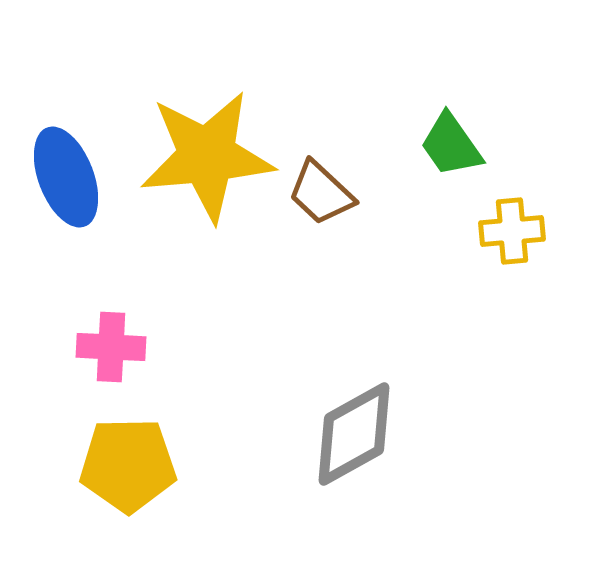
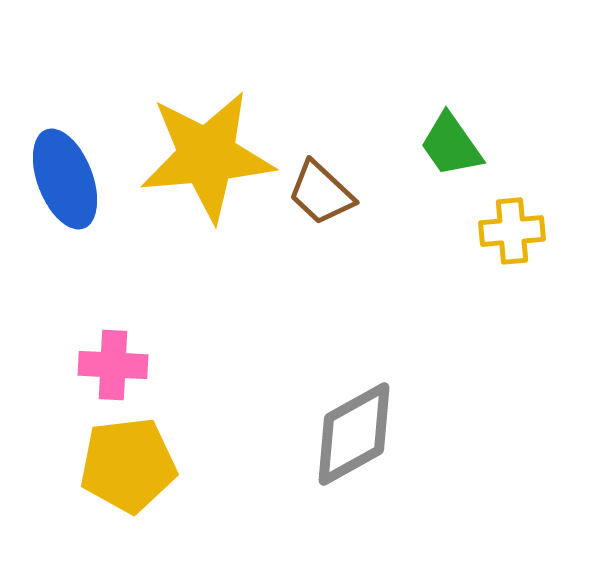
blue ellipse: moved 1 px left, 2 px down
pink cross: moved 2 px right, 18 px down
yellow pentagon: rotated 6 degrees counterclockwise
